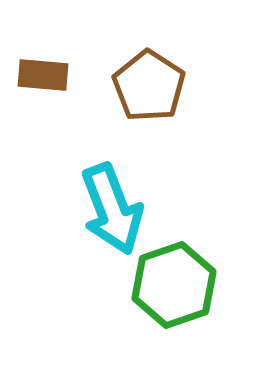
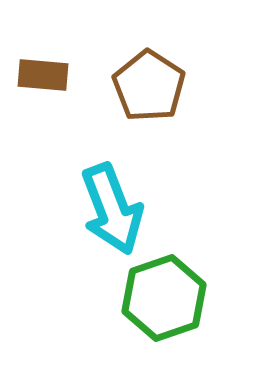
green hexagon: moved 10 px left, 13 px down
